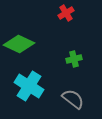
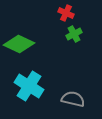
red cross: rotated 35 degrees counterclockwise
green cross: moved 25 px up; rotated 14 degrees counterclockwise
gray semicircle: rotated 25 degrees counterclockwise
